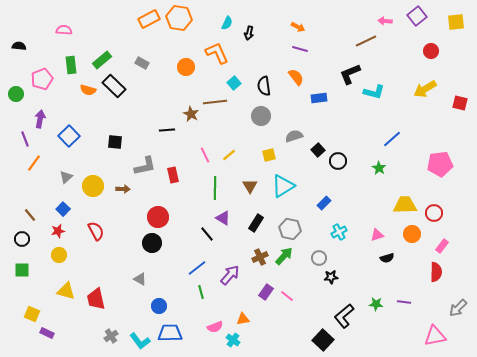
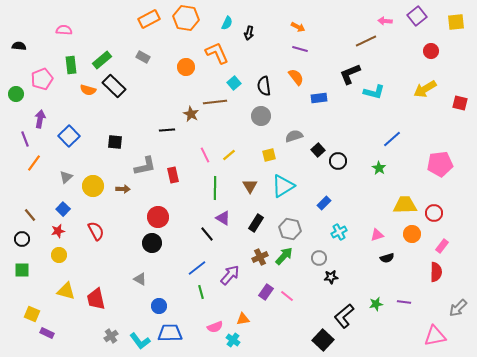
orange hexagon at (179, 18): moved 7 px right
gray rectangle at (142, 63): moved 1 px right, 6 px up
green star at (376, 304): rotated 16 degrees counterclockwise
